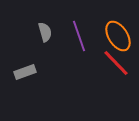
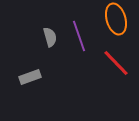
gray semicircle: moved 5 px right, 5 px down
orange ellipse: moved 2 px left, 17 px up; rotated 16 degrees clockwise
gray rectangle: moved 5 px right, 5 px down
